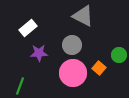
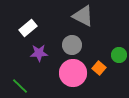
green line: rotated 66 degrees counterclockwise
